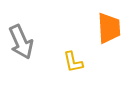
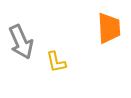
yellow L-shape: moved 17 px left
